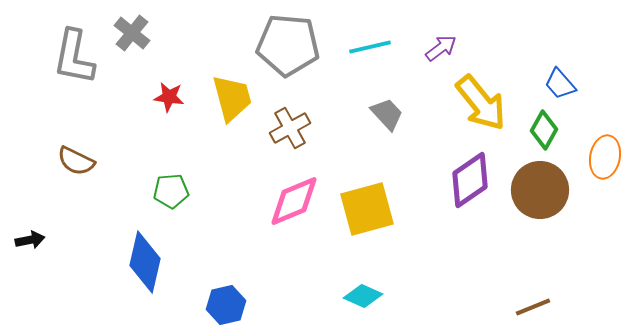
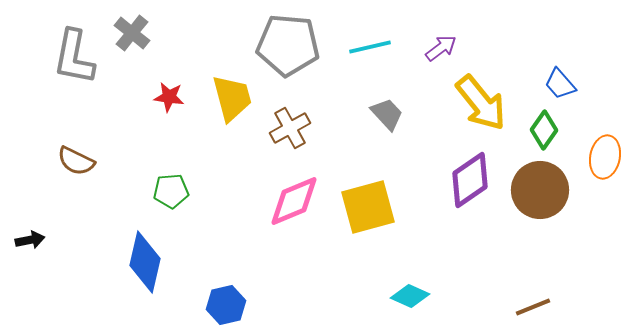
green diamond: rotated 6 degrees clockwise
yellow square: moved 1 px right, 2 px up
cyan diamond: moved 47 px right
